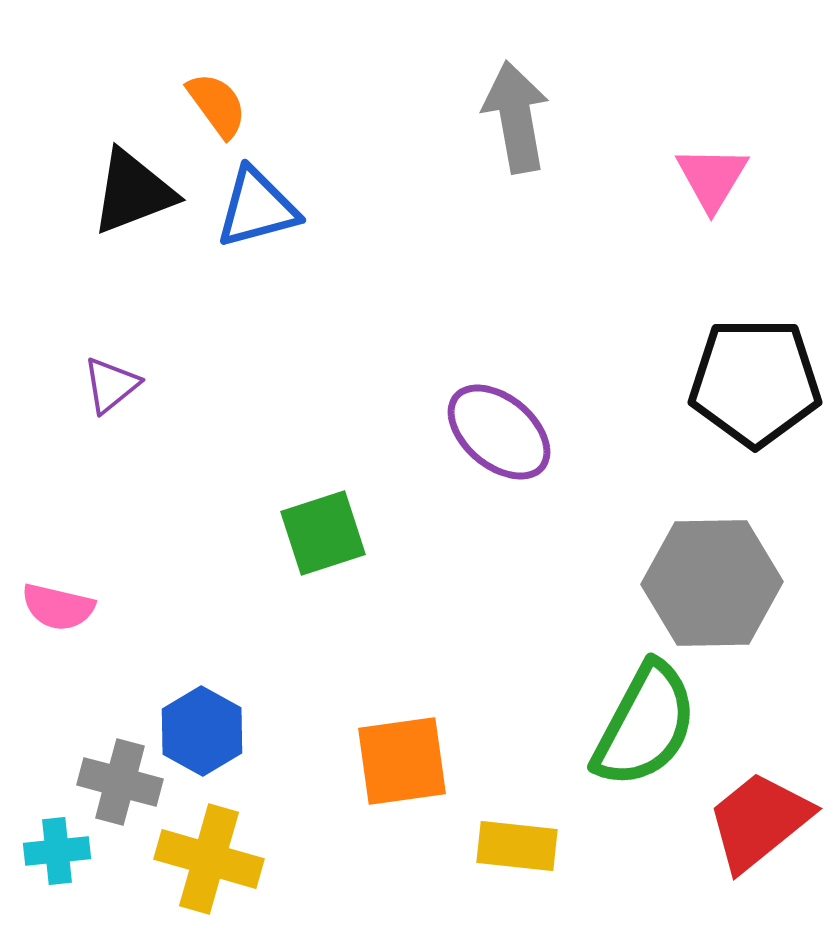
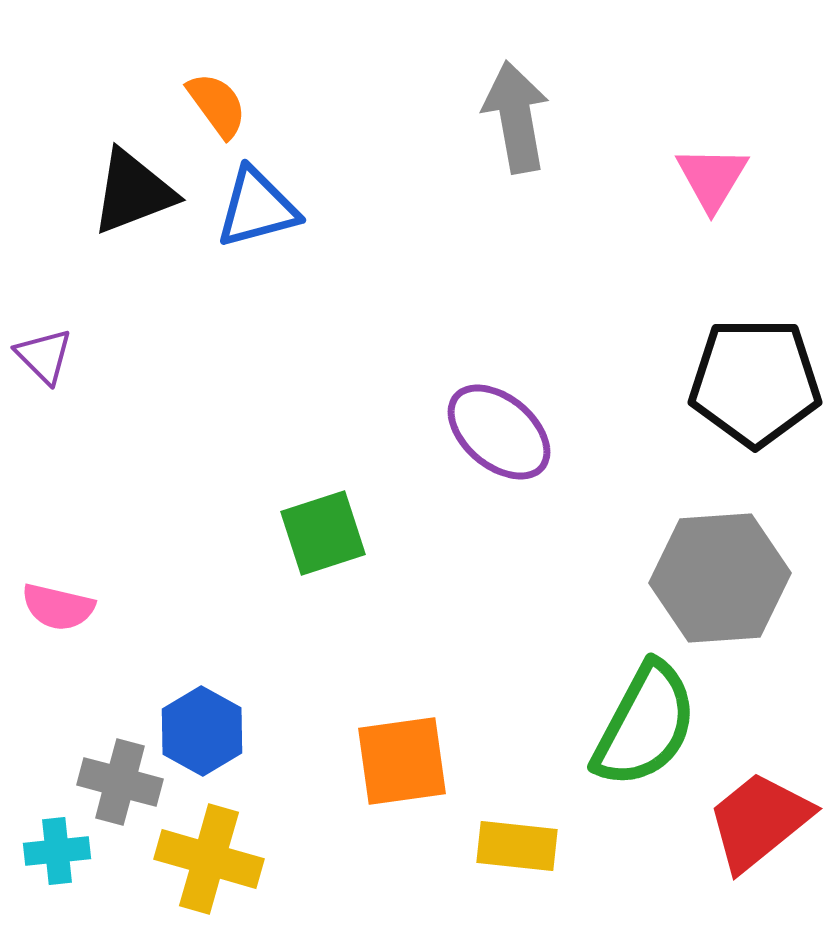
purple triangle: moved 67 px left, 29 px up; rotated 36 degrees counterclockwise
gray hexagon: moved 8 px right, 5 px up; rotated 3 degrees counterclockwise
